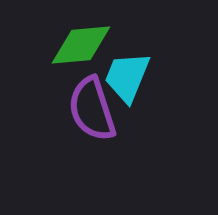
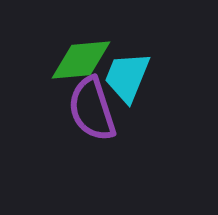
green diamond: moved 15 px down
